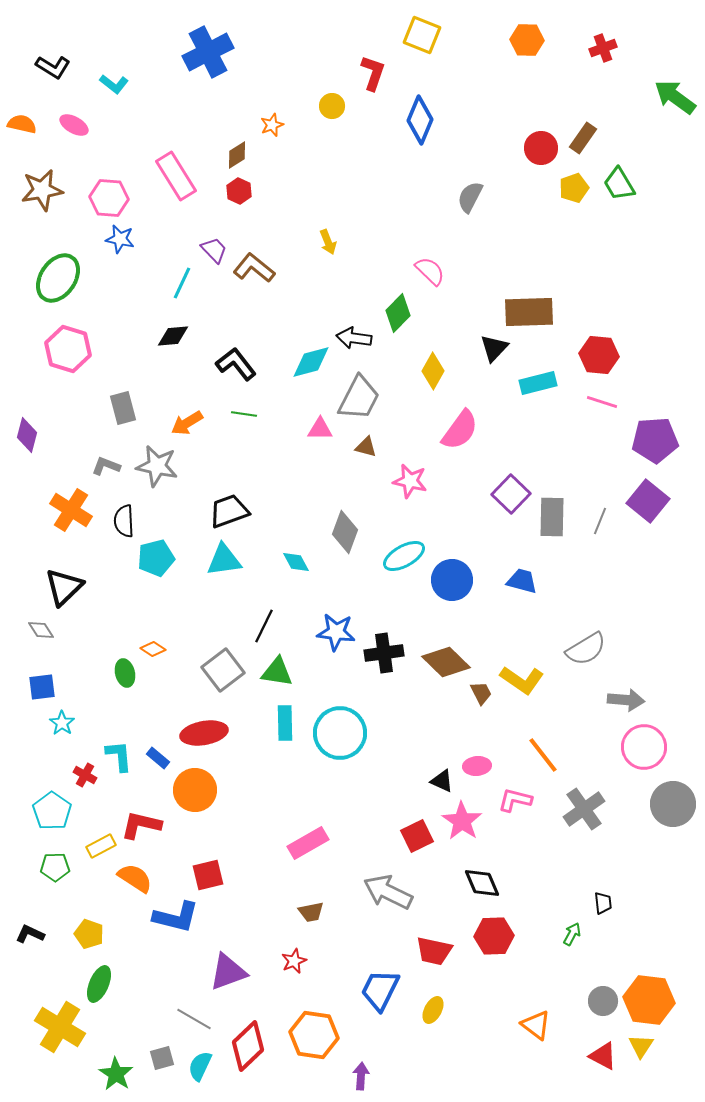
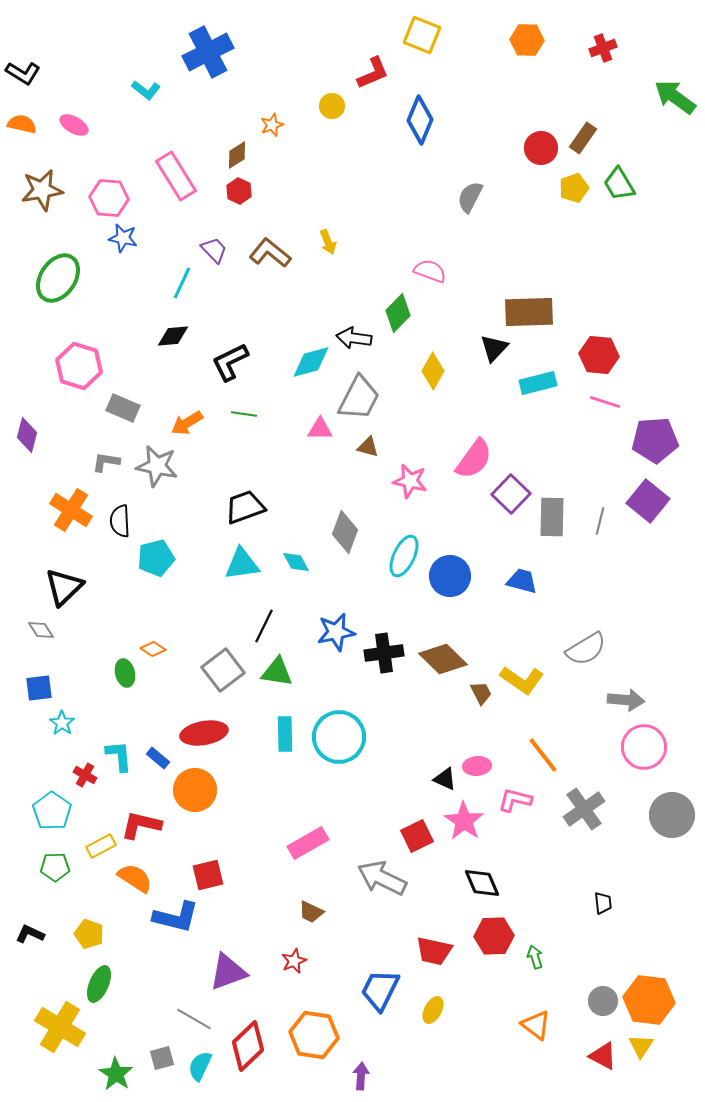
black L-shape at (53, 67): moved 30 px left, 6 px down
red L-shape at (373, 73): rotated 48 degrees clockwise
cyan L-shape at (114, 84): moved 32 px right, 6 px down
blue star at (120, 239): moved 3 px right, 1 px up
brown L-shape at (254, 268): moved 16 px right, 15 px up
pink semicircle at (430, 271): rotated 24 degrees counterclockwise
pink hexagon at (68, 349): moved 11 px right, 17 px down
black L-shape at (236, 364): moved 6 px left, 2 px up; rotated 78 degrees counterclockwise
pink line at (602, 402): moved 3 px right
gray rectangle at (123, 408): rotated 52 degrees counterclockwise
pink semicircle at (460, 430): moved 14 px right, 29 px down
brown triangle at (366, 447): moved 2 px right
gray L-shape at (106, 466): moved 4 px up; rotated 12 degrees counterclockwise
black trapezoid at (229, 511): moved 16 px right, 4 px up
black semicircle at (124, 521): moved 4 px left
gray line at (600, 521): rotated 8 degrees counterclockwise
cyan ellipse at (404, 556): rotated 36 degrees counterclockwise
cyan triangle at (224, 560): moved 18 px right, 4 px down
blue circle at (452, 580): moved 2 px left, 4 px up
blue star at (336, 632): rotated 18 degrees counterclockwise
brown diamond at (446, 662): moved 3 px left, 3 px up
blue square at (42, 687): moved 3 px left, 1 px down
cyan rectangle at (285, 723): moved 11 px down
cyan circle at (340, 733): moved 1 px left, 4 px down
black triangle at (442, 781): moved 3 px right, 2 px up
gray circle at (673, 804): moved 1 px left, 11 px down
pink star at (462, 821): moved 2 px right
gray arrow at (388, 892): moved 6 px left, 14 px up
brown trapezoid at (311, 912): rotated 36 degrees clockwise
green arrow at (572, 934): moved 37 px left, 23 px down; rotated 45 degrees counterclockwise
